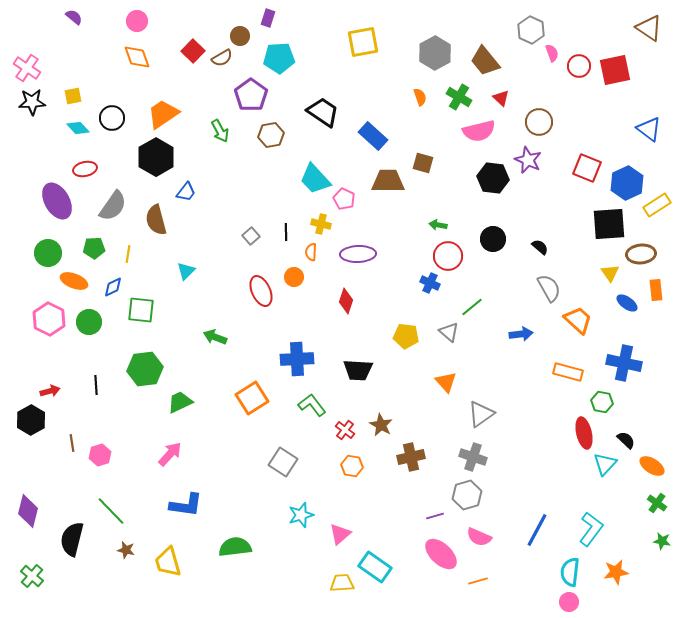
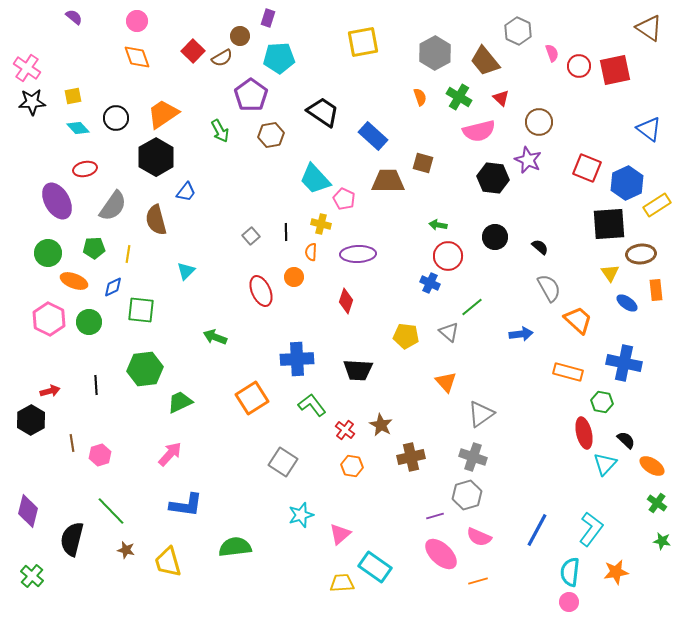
gray hexagon at (531, 30): moved 13 px left, 1 px down
black circle at (112, 118): moved 4 px right
black circle at (493, 239): moved 2 px right, 2 px up
